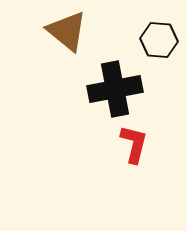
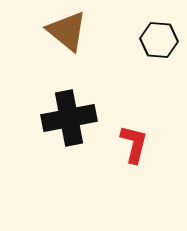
black cross: moved 46 px left, 29 px down
